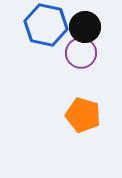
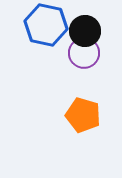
black circle: moved 4 px down
purple circle: moved 3 px right
